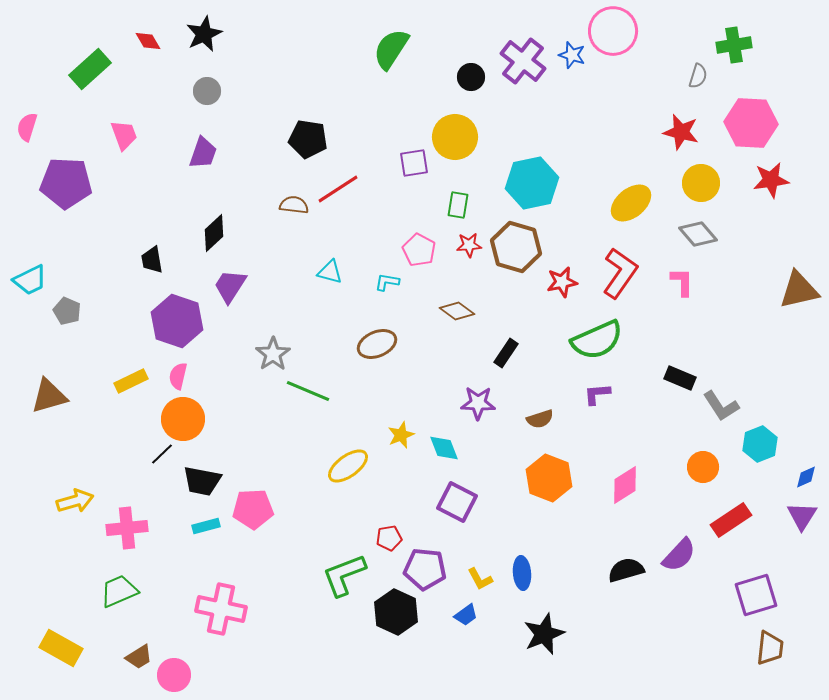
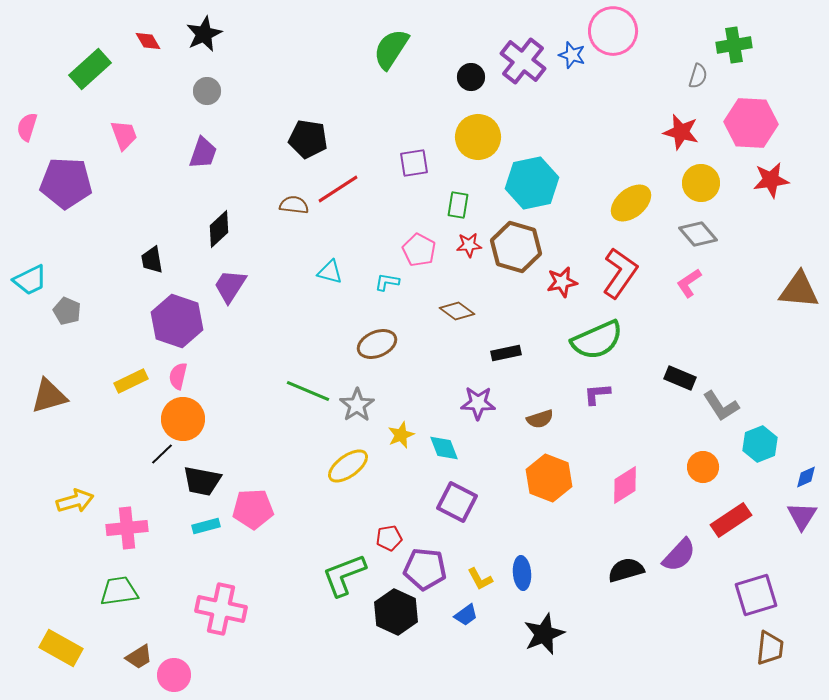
yellow circle at (455, 137): moved 23 px right
black diamond at (214, 233): moved 5 px right, 4 px up
pink L-shape at (682, 282): moved 7 px right, 1 px down; rotated 124 degrees counterclockwise
brown triangle at (799, 290): rotated 18 degrees clockwise
black rectangle at (506, 353): rotated 44 degrees clockwise
gray star at (273, 354): moved 84 px right, 51 px down
green trapezoid at (119, 591): rotated 15 degrees clockwise
